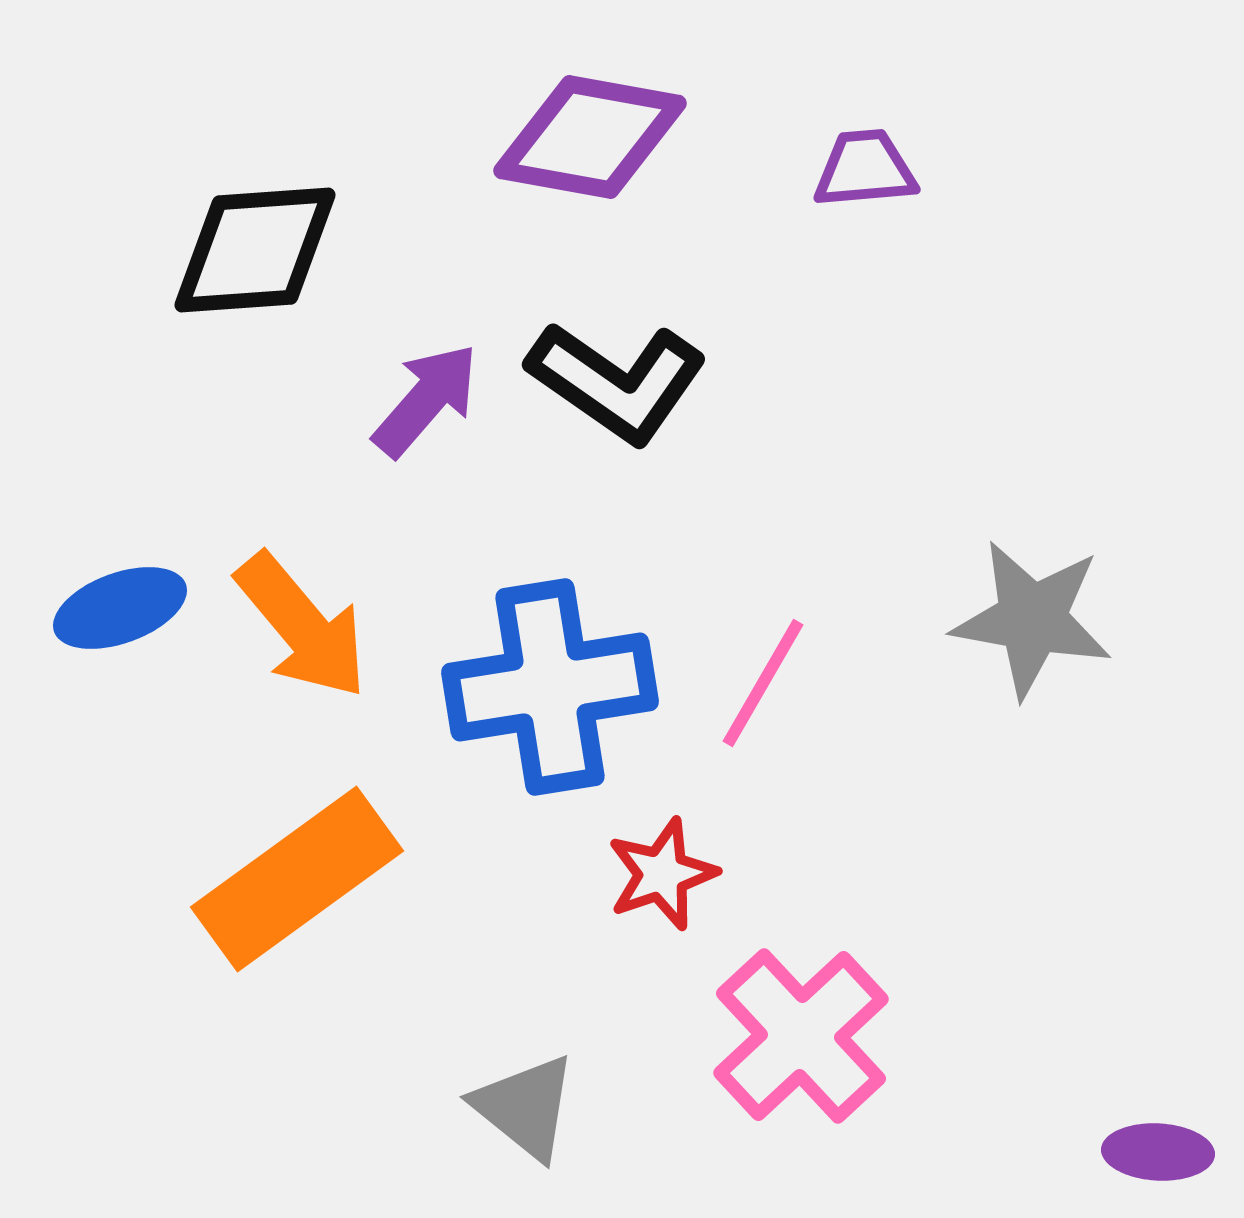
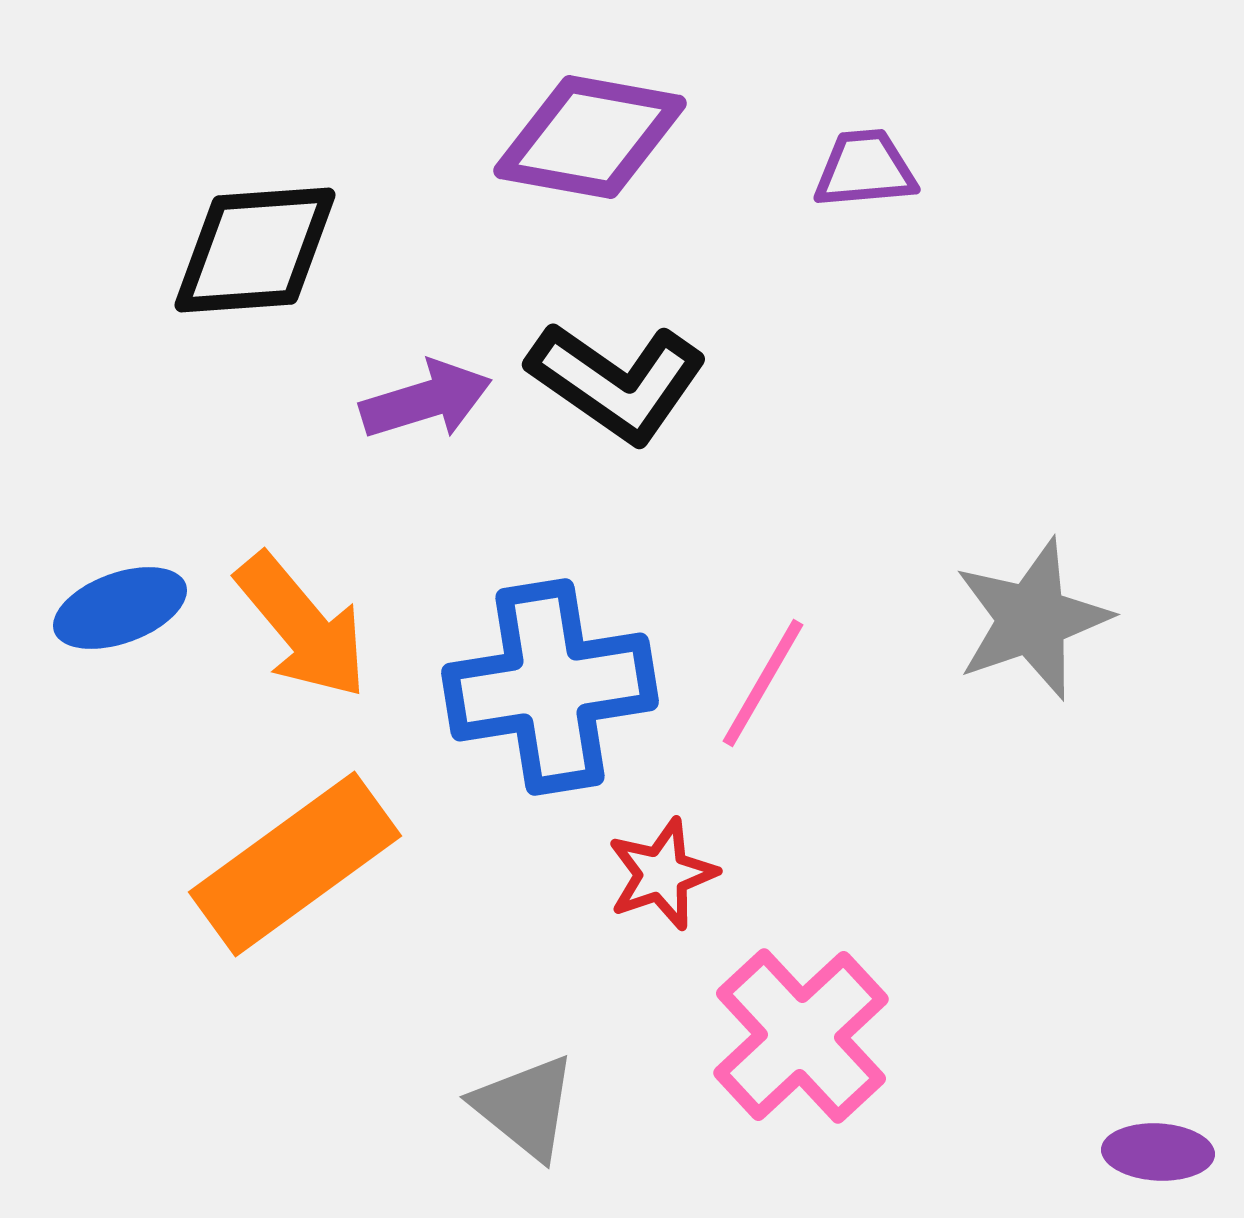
purple arrow: rotated 32 degrees clockwise
gray star: rotated 29 degrees counterclockwise
orange rectangle: moved 2 px left, 15 px up
